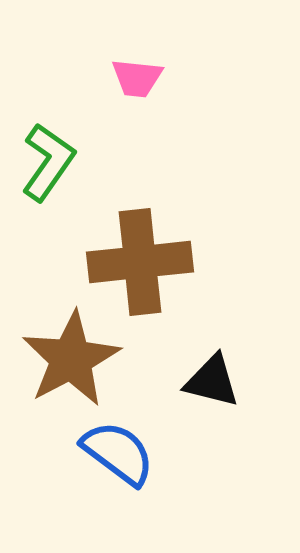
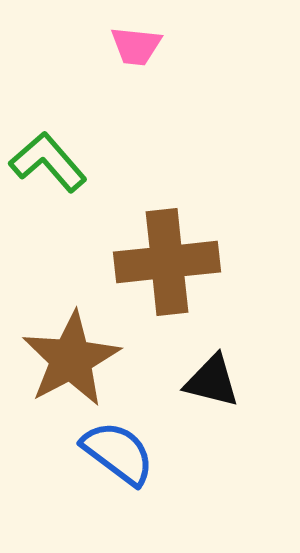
pink trapezoid: moved 1 px left, 32 px up
green L-shape: rotated 76 degrees counterclockwise
brown cross: moved 27 px right
